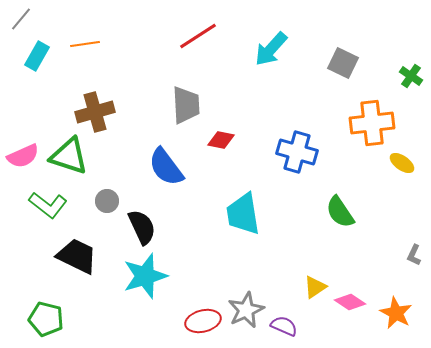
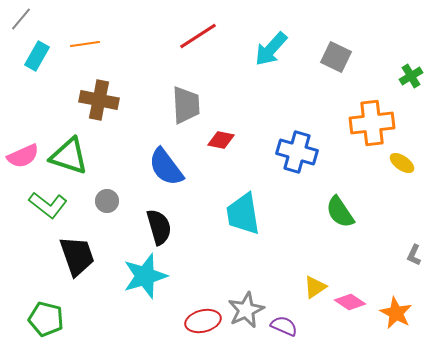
gray square: moved 7 px left, 6 px up
green cross: rotated 25 degrees clockwise
brown cross: moved 4 px right, 12 px up; rotated 27 degrees clockwise
black semicircle: moved 17 px right; rotated 9 degrees clockwise
black trapezoid: rotated 45 degrees clockwise
